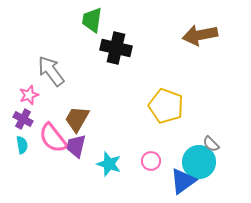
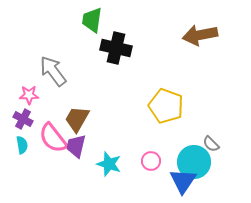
gray arrow: moved 2 px right
pink star: rotated 18 degrees clockwise
cyan circle: moved 5 px left
blue triangle: rotated 20 degrees counterclockwise
